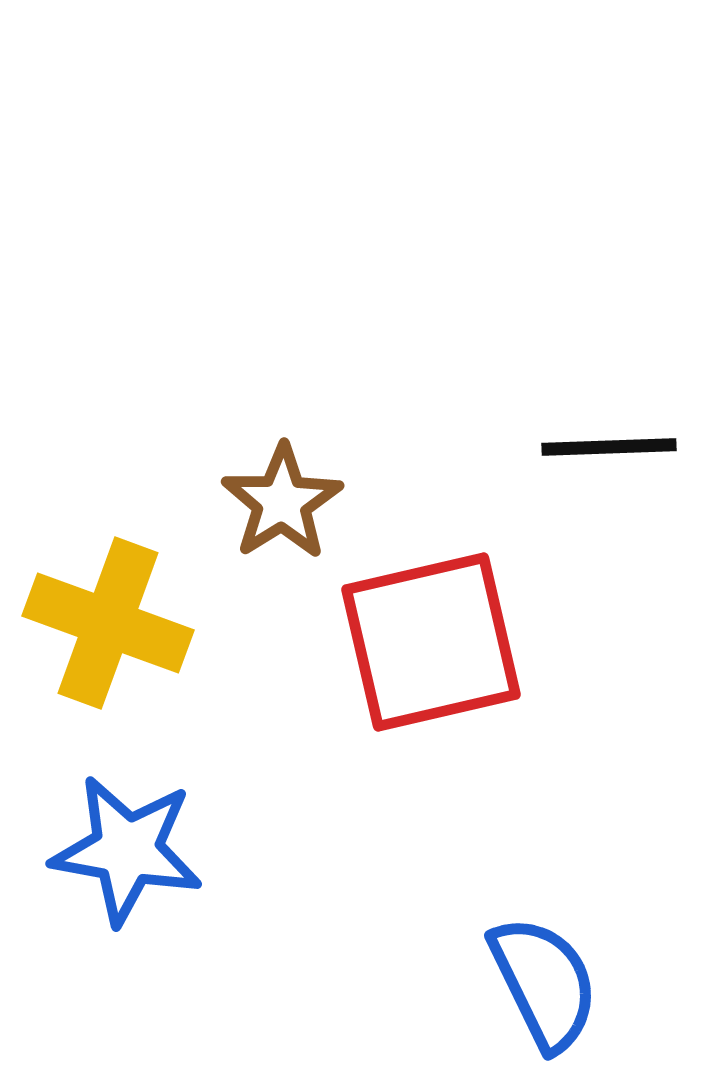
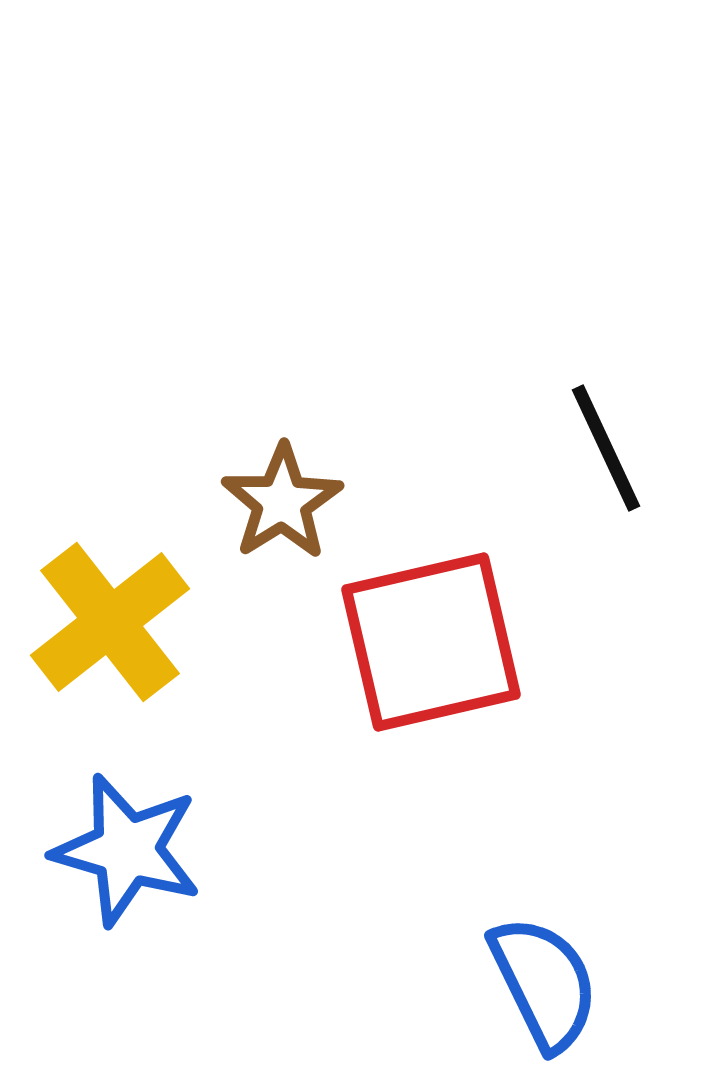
black line: moved 3 px left, 1 px down; rotated 67 degrees clockwise
yellow cross: moved 2 px right, 1 px up; rotated 32 degrees clockwise
blue star: rotated 6 degrees clockwise
